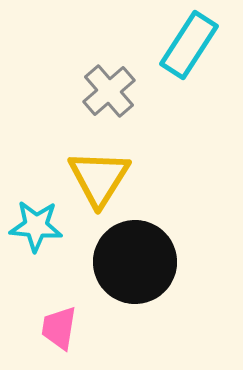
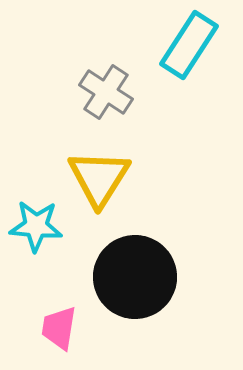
gray cross: moved 3 px left, 1 px down; rotated 16 degrees counterclockwise
black circle: moved 15 px down
